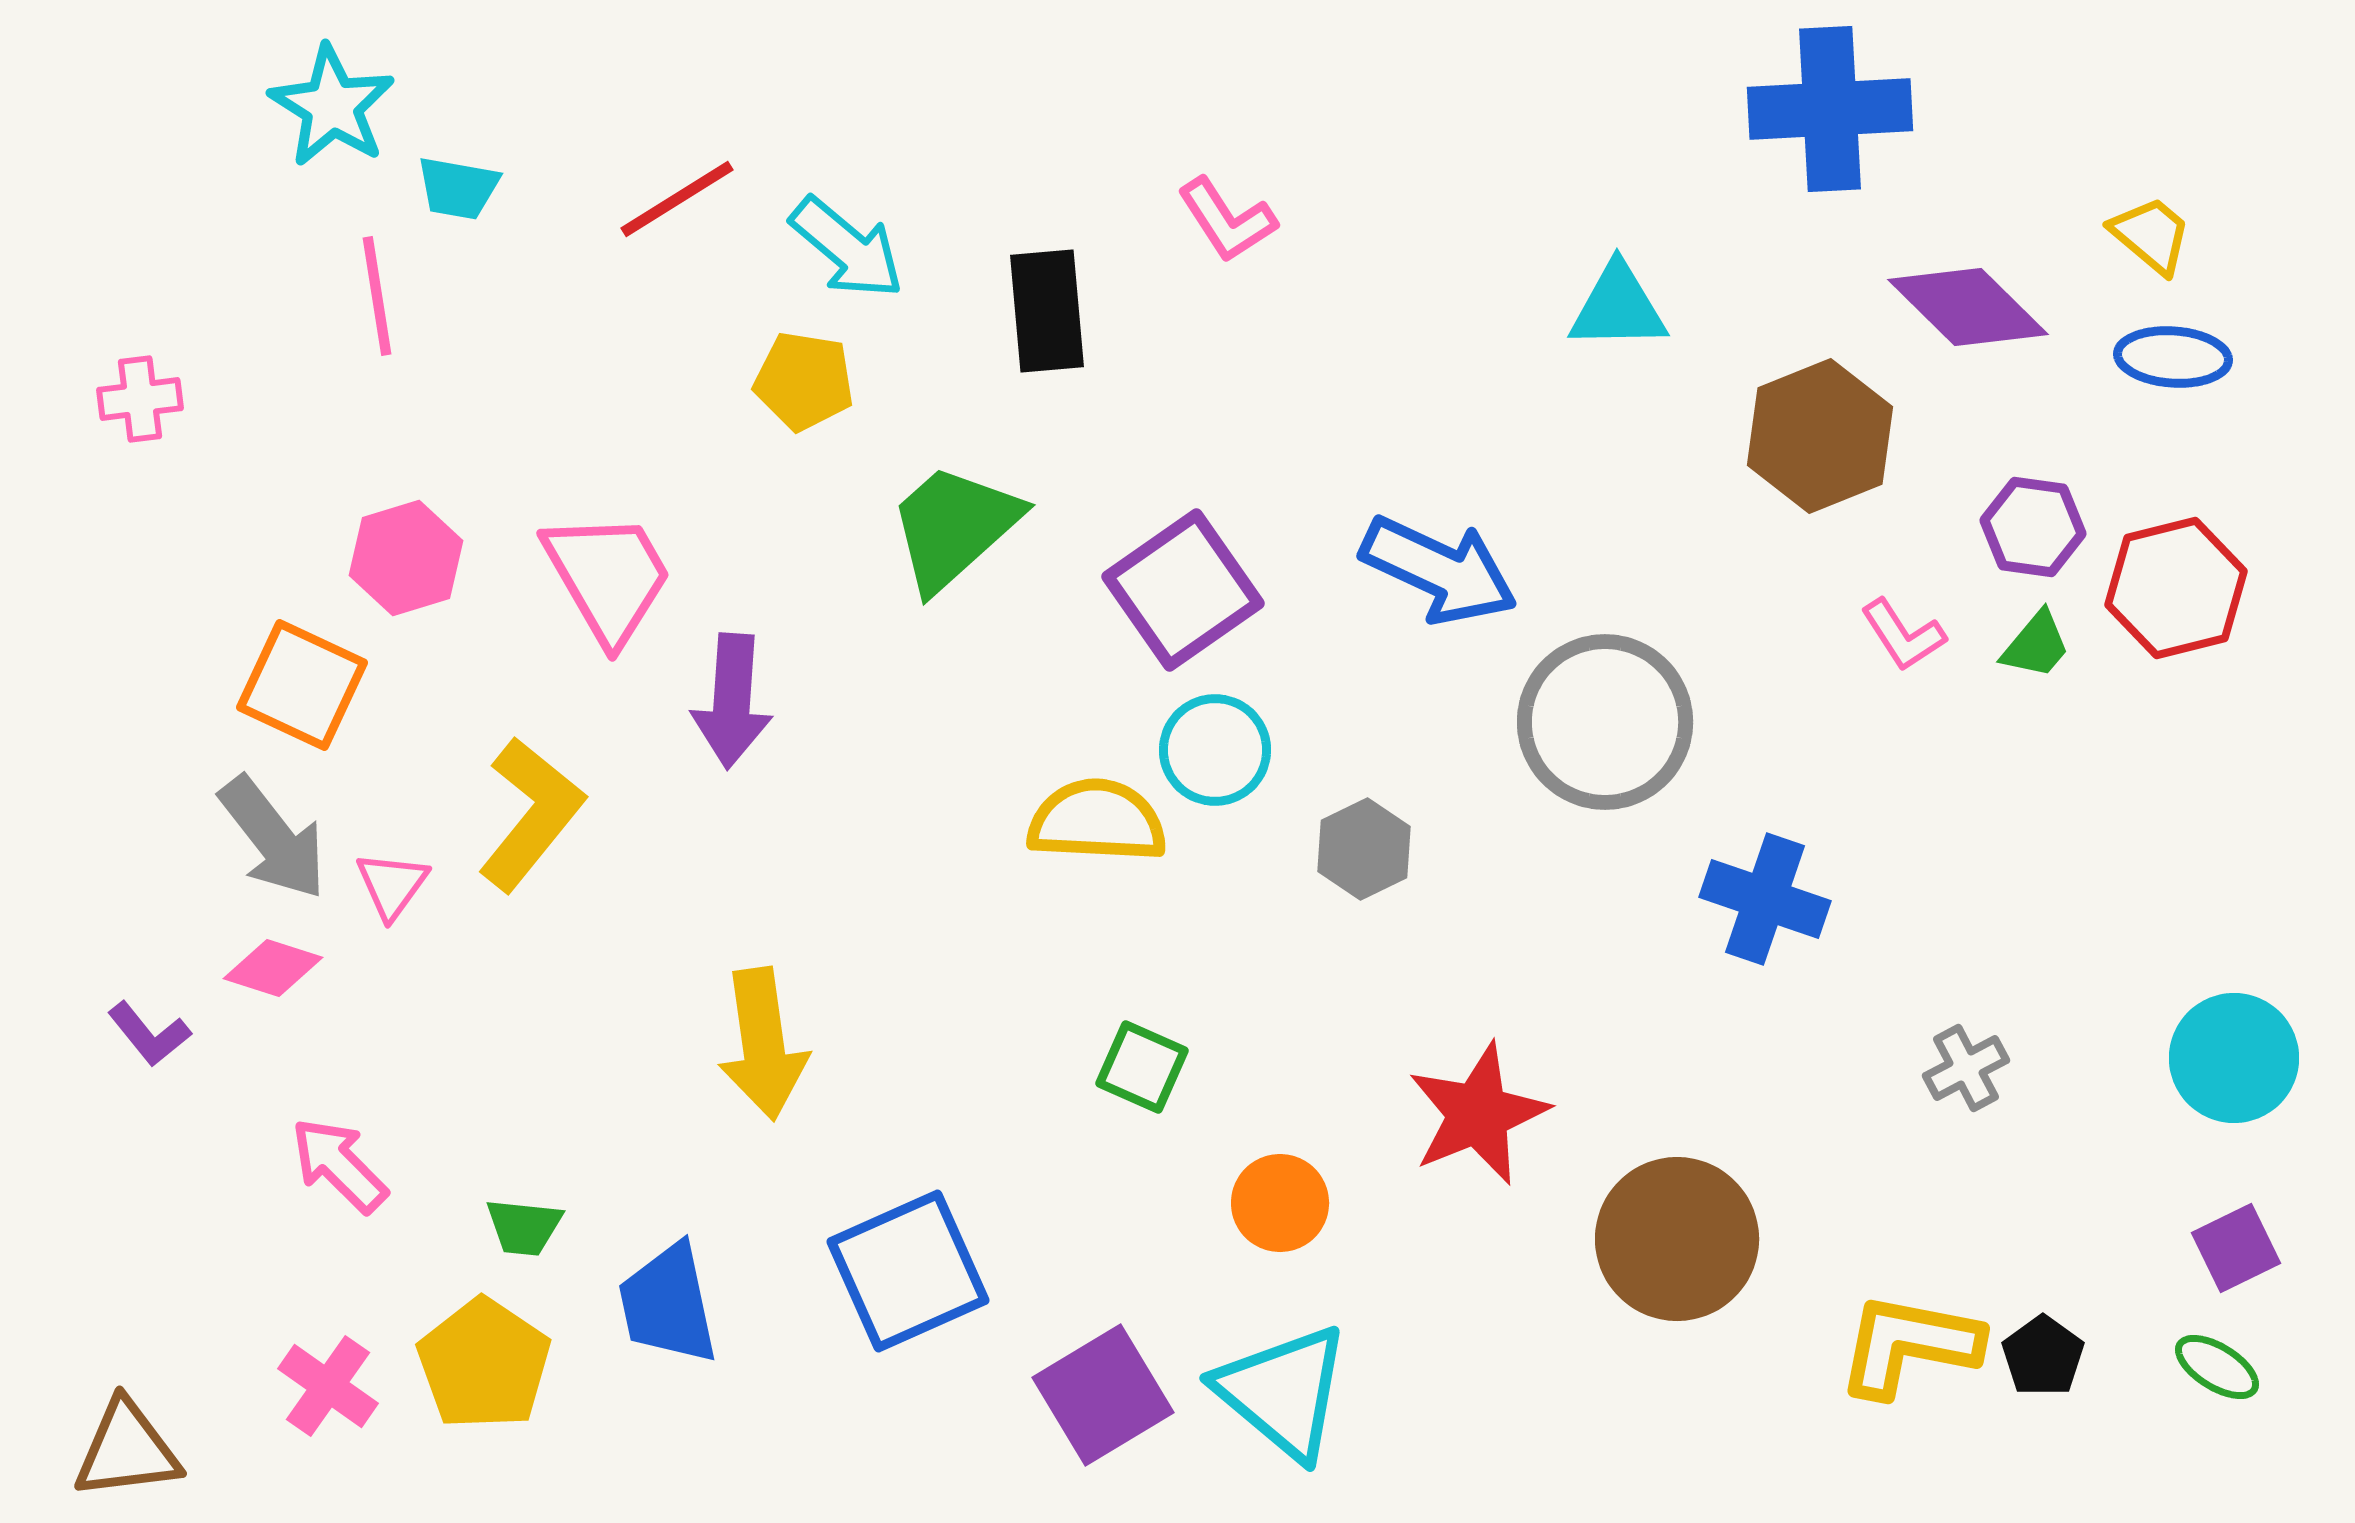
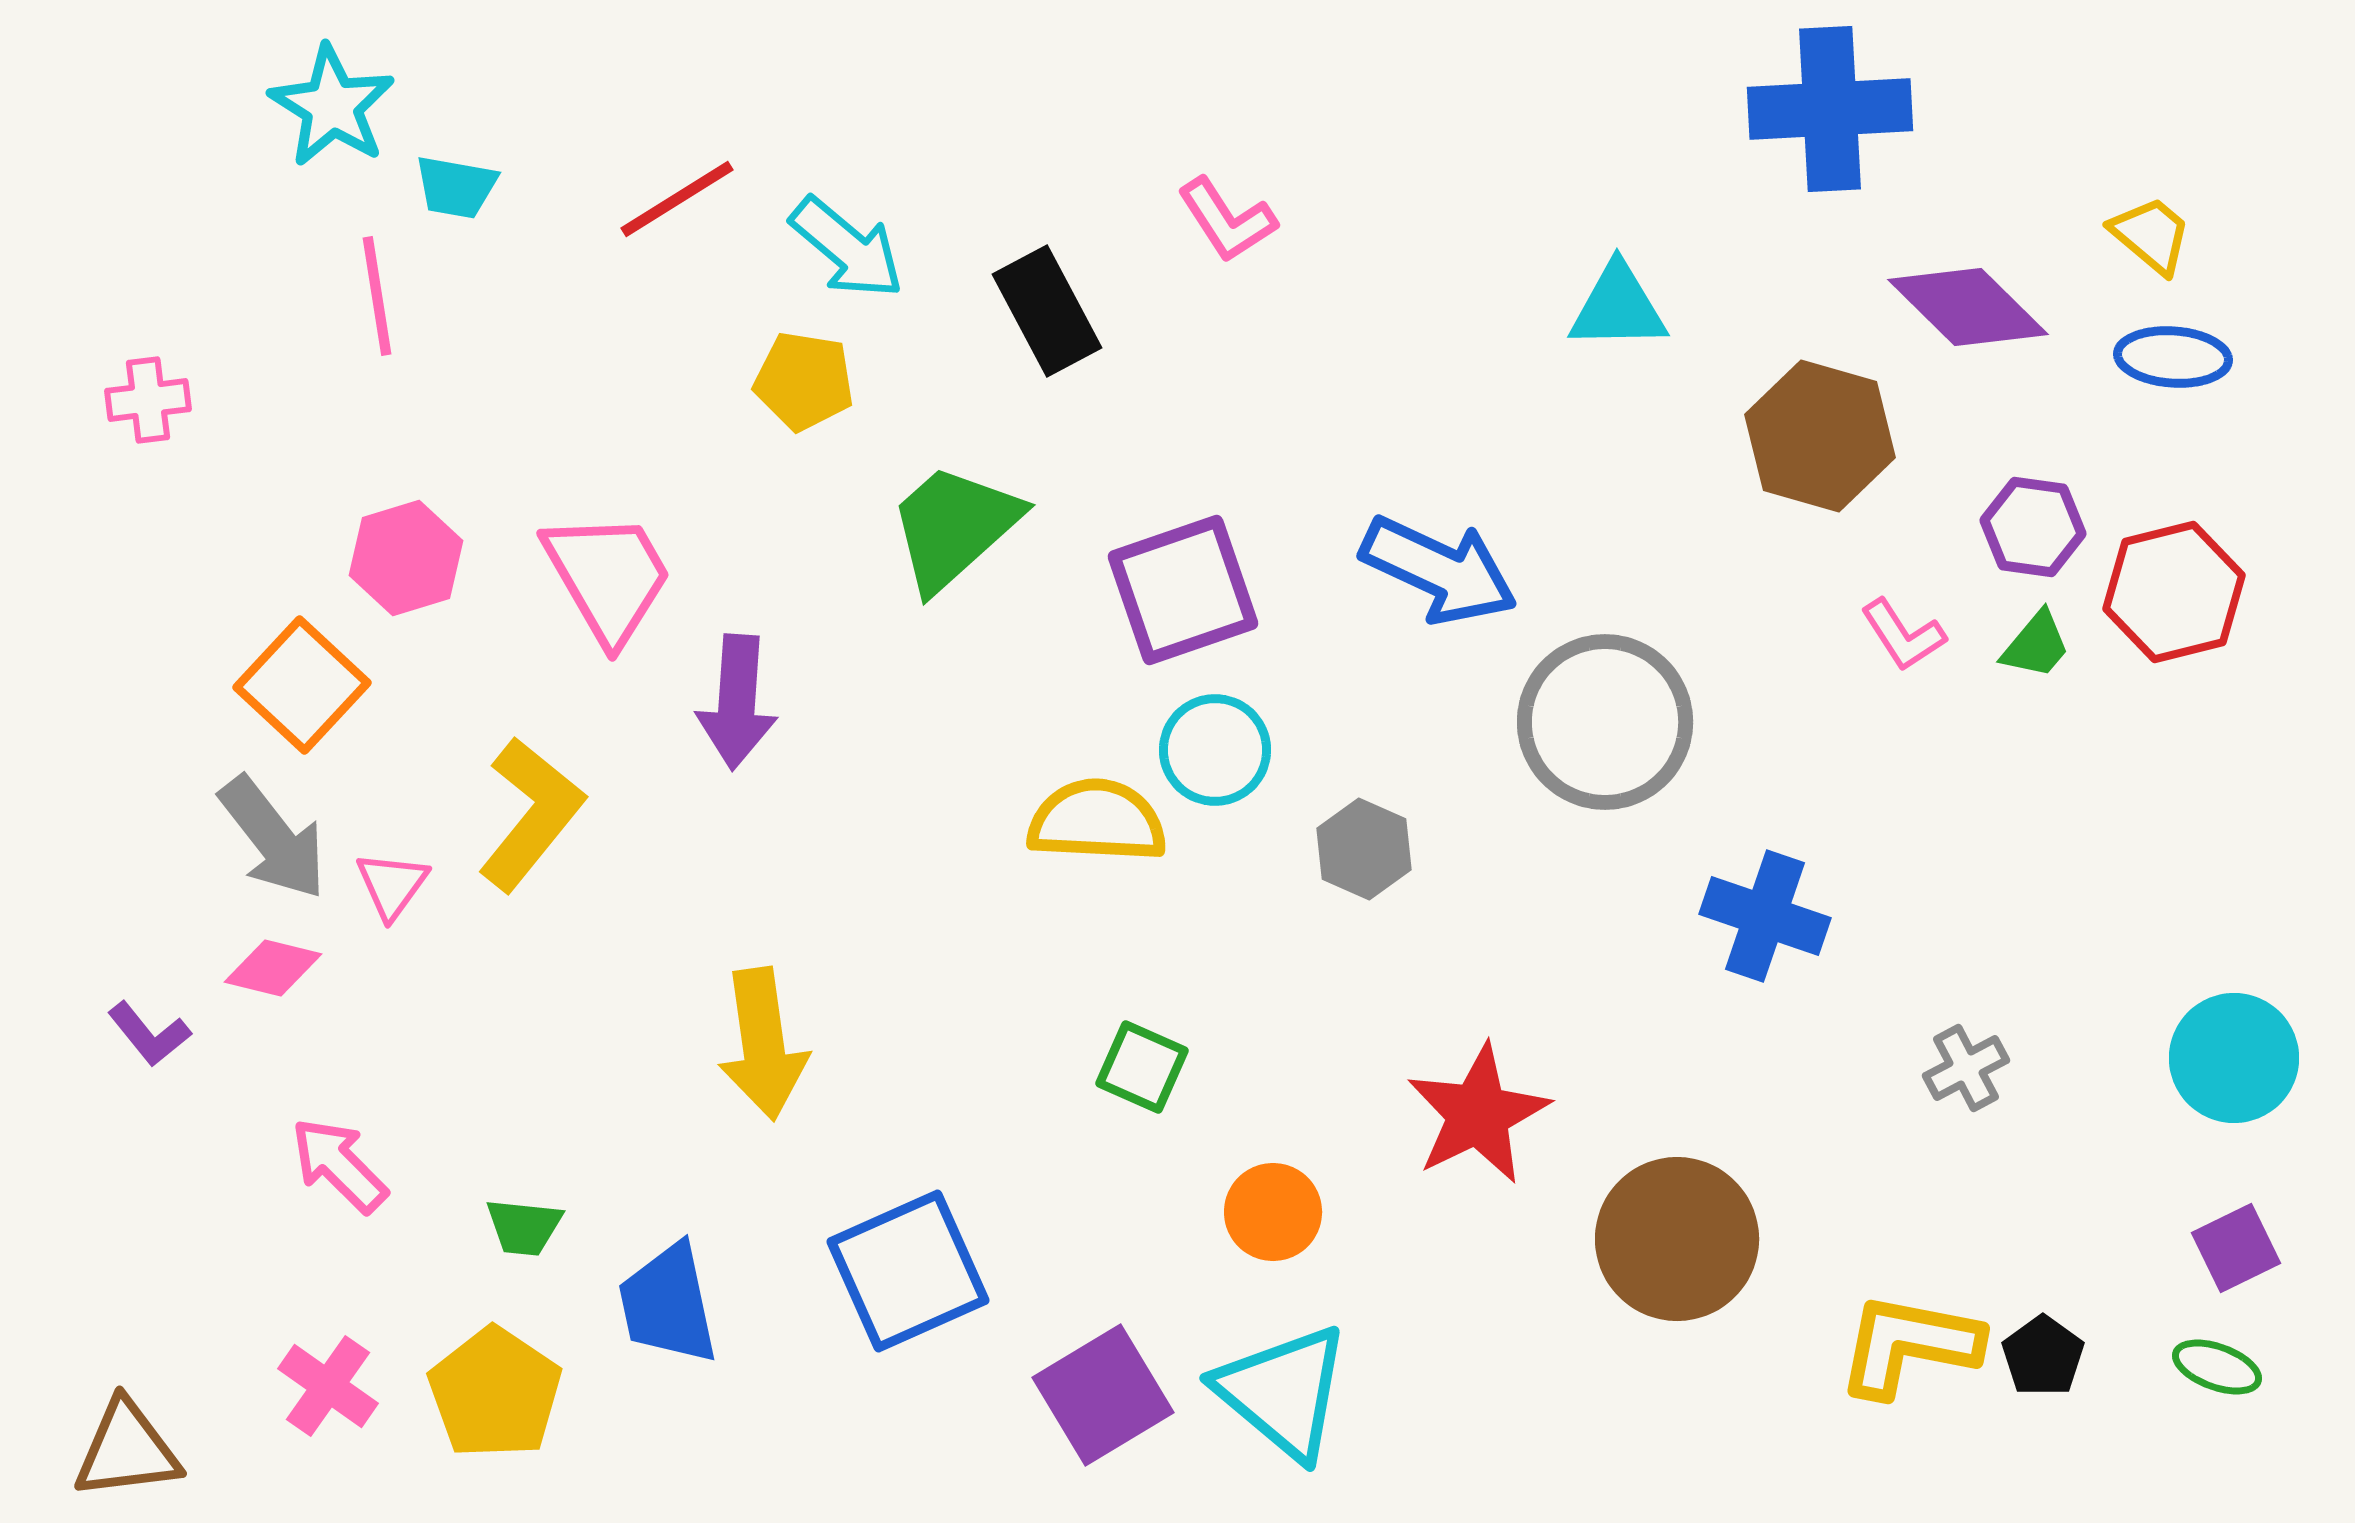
cyan trapezoid at (458, 188): moved 2 px left, 1 px up
black rectangle at (1047, 311): rotated 23 degrees counterclockwise
pink cross at (140, 399): moved 8 px right, 1 px down
brown hexagon at (1820, 436): rotated 22 degrees counterclockwise
red hexagon at (2176, 588): moved 2 px left, 4 px down
purple square at (1183, 590): rotated 16 degrees clockwise
orange square at (302, 685): rotated 18 degrees clockwise
purple arrow at (732, 701): moved 5 px right, 1 px down
gray hexagon at (1364, 849): rotated 10 degrees counterclockwise
blue cross at (1765, 899): moved 17 px down
pink diamond at (273, 968): rotated 4 degrees counterclockwise
red star at (1478, 1114): rotated 4 degrees counterclockwise
orange circle at (1280, 1203): moved 7 px left, 9 px down
yellow pentagon at (484, 1364): moved 11 px right, 29 px down
green ellipse at (2217, 1367): rotated 12 degrees counterclockwise
